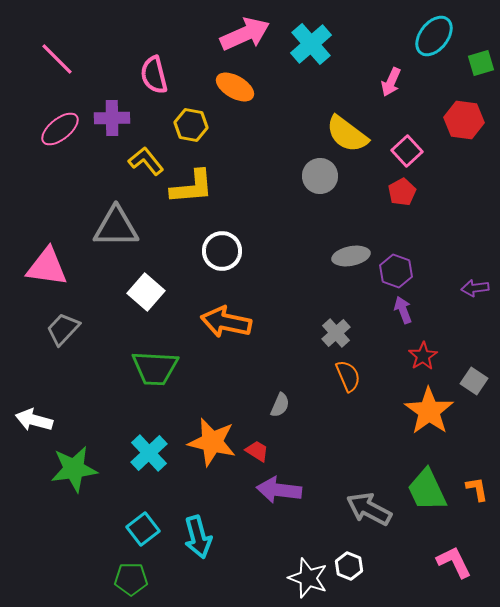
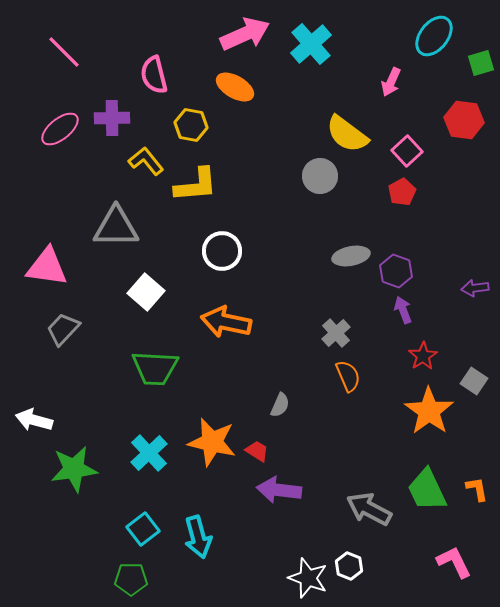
pink line at (57, 59): moved 7 px right, 7 px up
yellow L-shape at (192, 187): moved 4 px right, 2 px up
